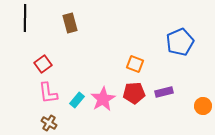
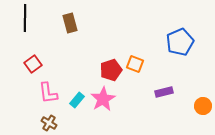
red square: moved 10 px left
red pentagon: moved 23 px left, 23 px up; rotated 15 degrees counterclockwise
